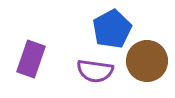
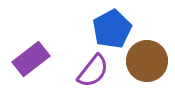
purple rectangle: rotated 33 degrees clockwise
purple semicircle: moved 2 px left; rotated 60 degrees counterclockwise
